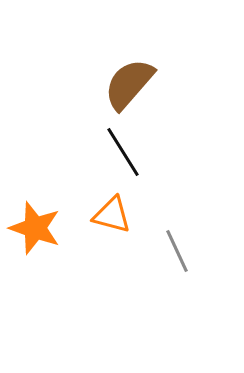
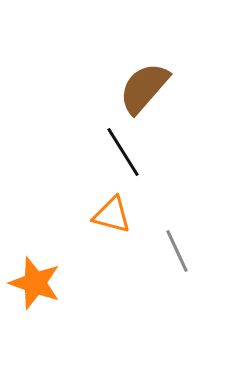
brown semicircle: moved 15 px right, 4 px down
orange star: moved 55 px down
